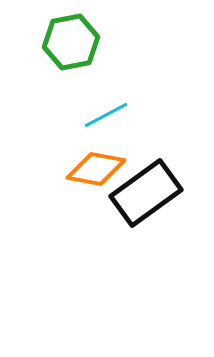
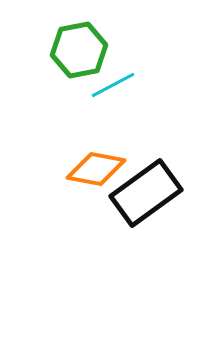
green hexagon: moved 8 px right, 8 px down
cyan line: moved 7 px right, 30 px up
